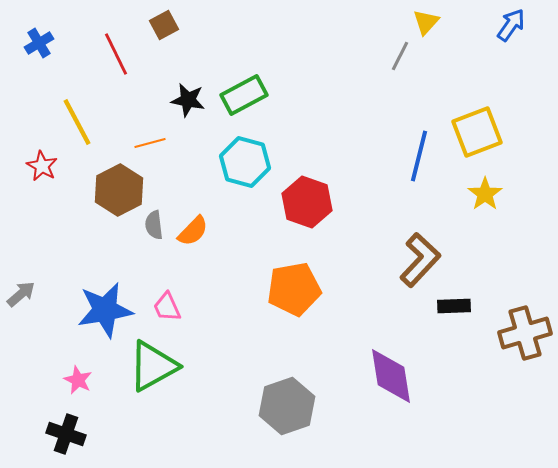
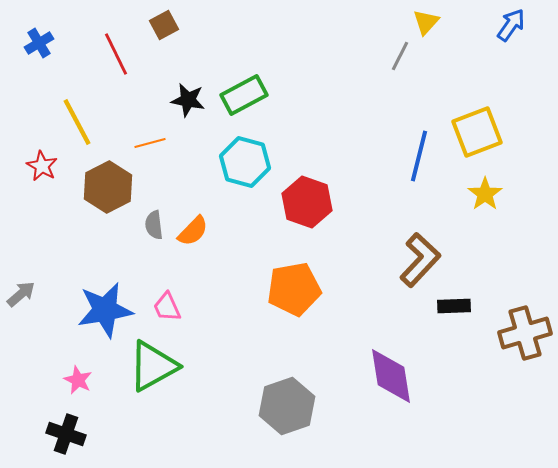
brown hexagon: moved 11 px left, 3 px up
